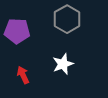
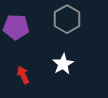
purple pentagon: moved 1 px left, 4 px up
white star: rotated 10 degrees counterclockwise
